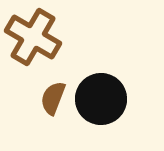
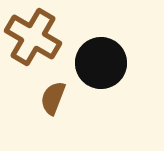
black circle: moved 36 px up
